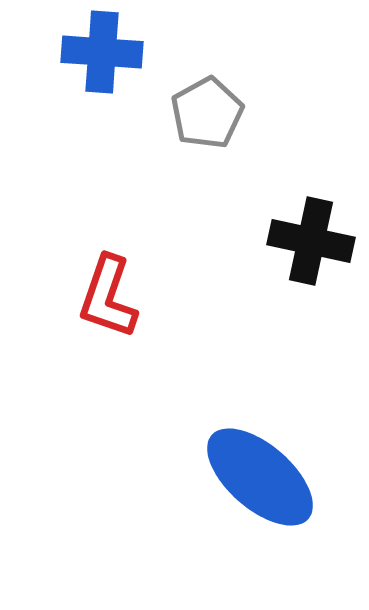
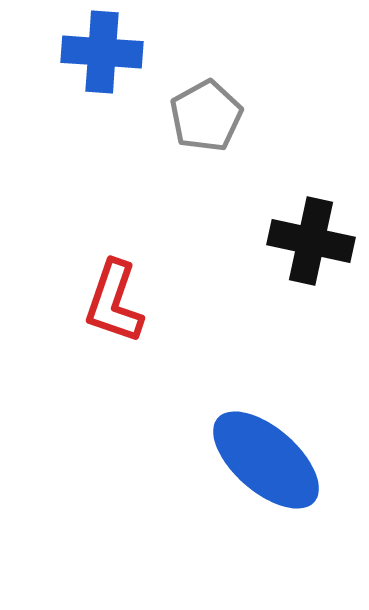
gray pentagon: moved 1 px left, 3 px down
red L-shape: moved 6 px right, 5 px down
blue ellipse: moved 6 px right, 17 px up
